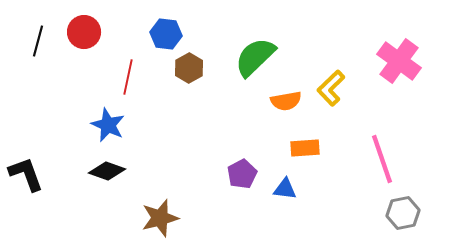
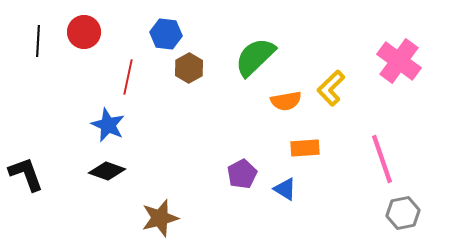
black line: rotated 12 degrees counterclockwise
blue triangle: rotated 25 degrees clockwise
